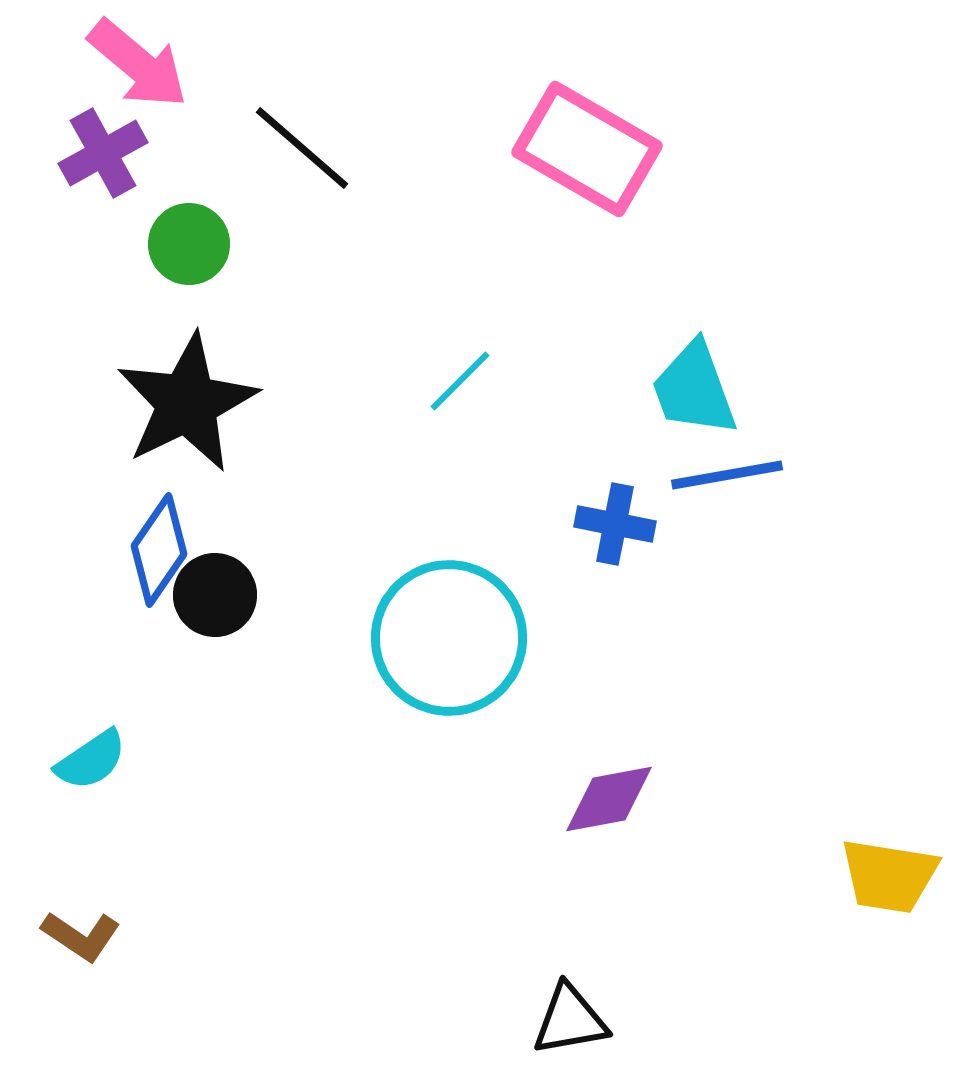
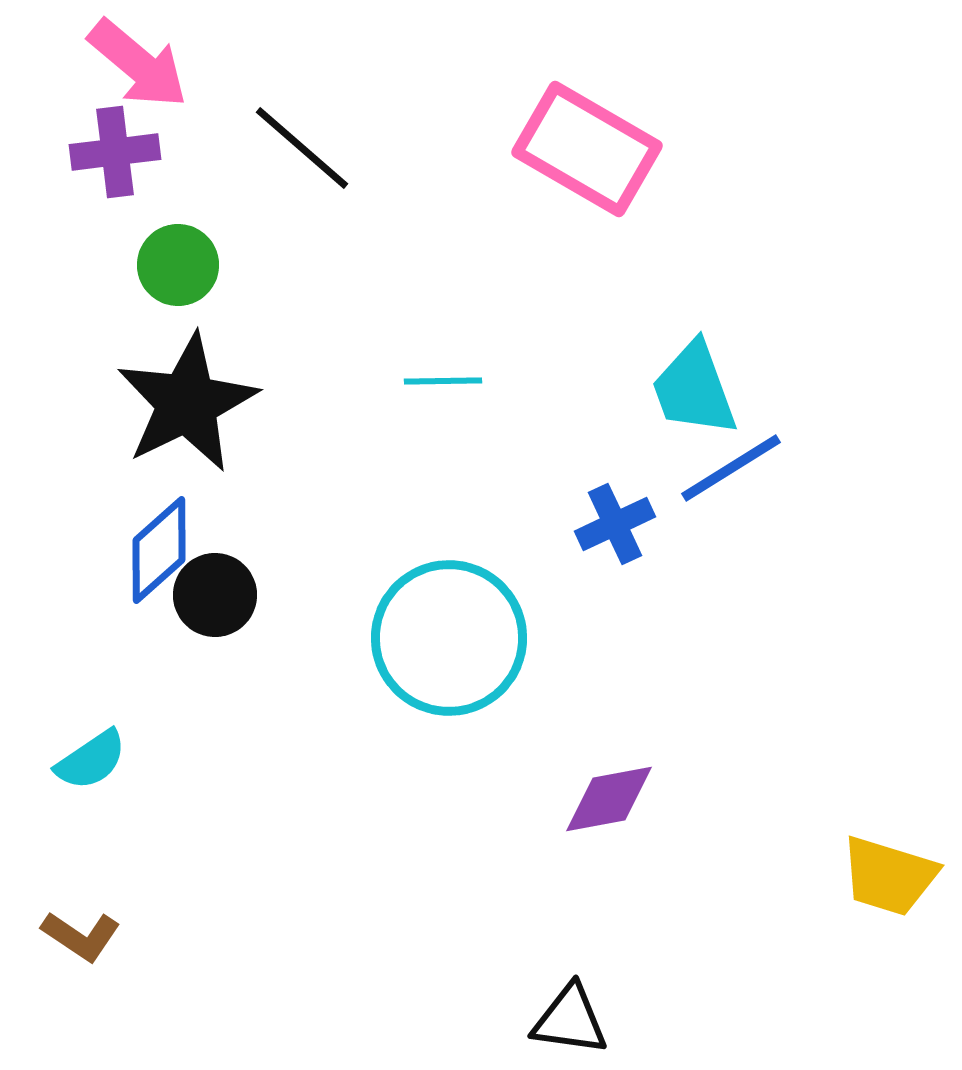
purple cross: moved 12 px right, 1 px up; rotated 22 degrees clockwise
green circle: moved 11 px left, 21 px down
cyan line: moved 17 px left; rotated 44 degrees clockwise
blue line: moved 4 px right, 7 px up; rotated 22 degrees counterclockwise
blue cross: rotated 36 degrees counterclockwise
blue diamond: rotated 14 degrees clockwise
yellow trapezoid: rotated 8 degrees clockwise
black triangle: rotated 18 degrees clockwise
